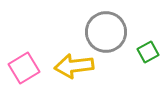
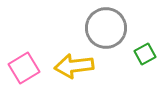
gray circle: moved 4 px up
green square: moved 3 px left, 2 px down
